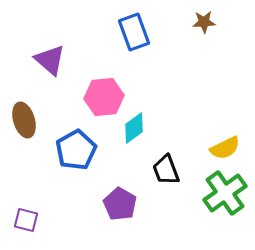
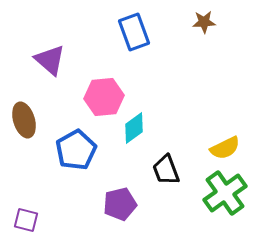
purple pentagon: rotated 28 degrees clockwise
